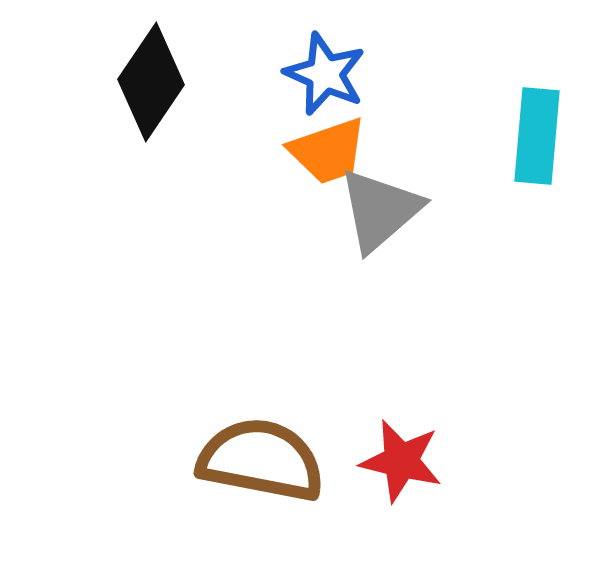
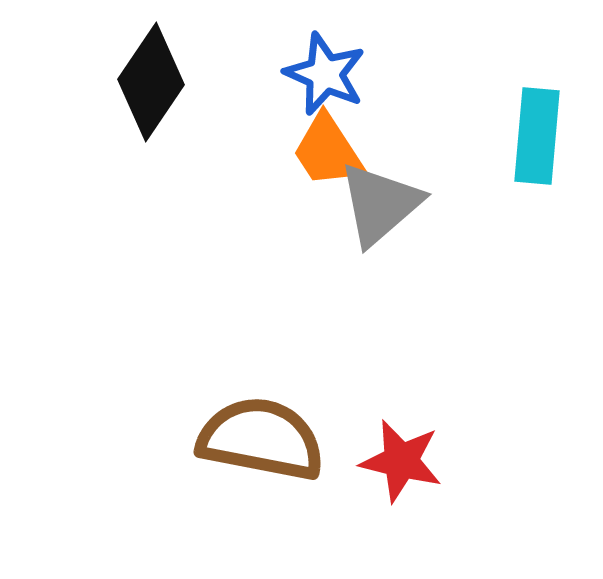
orange trapezoid: rotated 76 degrees clockwise
gray triangle: moved 6 px up
brown semicircle: moved 21 px up
